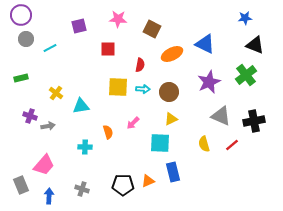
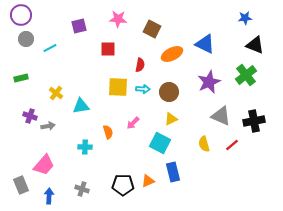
cyan square: rotated 25 degrees clockwise
